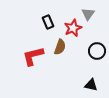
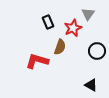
red L-shape: moved 4 px right, 5 px down; rotated 30 degrees clockwise
black triangle: rotated 16 degrees clockwise
